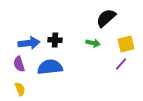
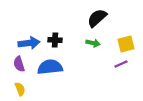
black semicircle: moved 9 px left
purple line: rotated 24 degrees clockwise
